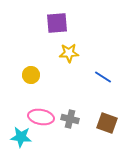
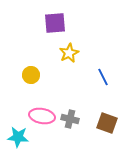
purple square: moved 2 px left
yellow star: rotated 24 degrees counterclockwise
blue line: rotated 30 degrees clockwise
pink ellipse: moved 1 px right, 1 px up
cyan star: moved 3 px left
